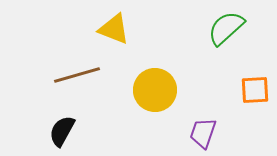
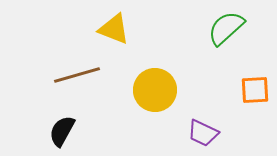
purple trapezoid: rotated 84 degrees counterclockwise
